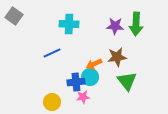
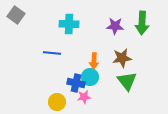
gray square: moved 2 px right, 1 px up
green arrow: moved 6 px right, 1 px up
blue line: rotated 30 degrees clockwise
brown star: moved 5 px right, 1 px down
orange arrow: moved 3 px up; rotated 63 degrees counterclockwise
blue cross: moved 1 px down; rotated 18 degrees clockwise
pink star: moved 1 px right
yellow circle: moved 5 px right
